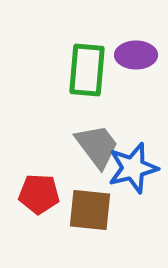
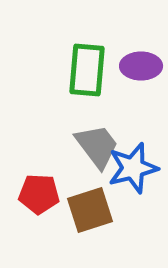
purple ellipse: moved 5 px right, 11 px down
brown square: rotated 24 degrees counterclockwise
